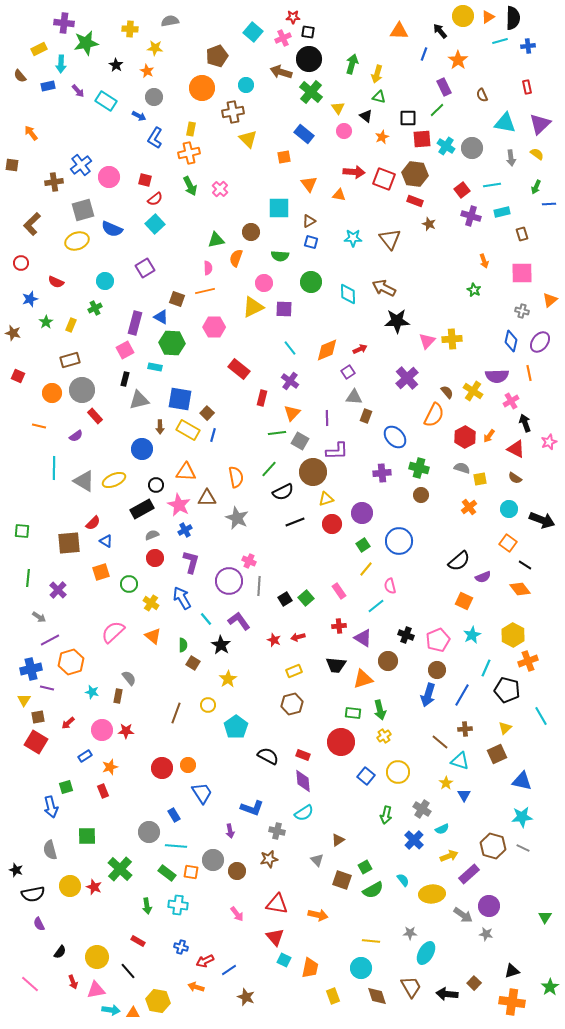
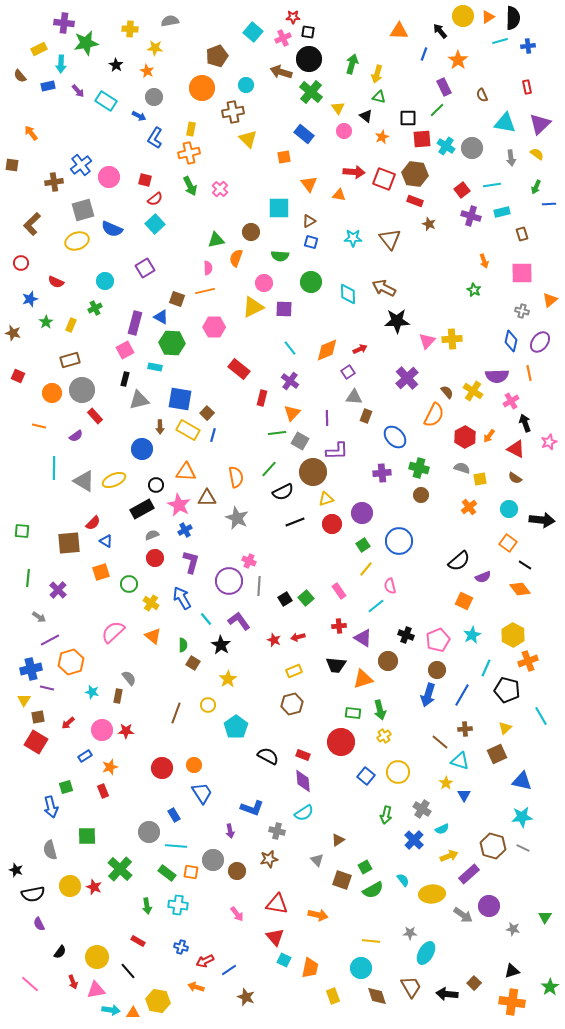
black arrow at (542, 520): rotated 15 degrees counterclockwise
orange circle at (188, 765): moved 6 px right
gray star at (486, 934): moved 27 px right, 5 px up
